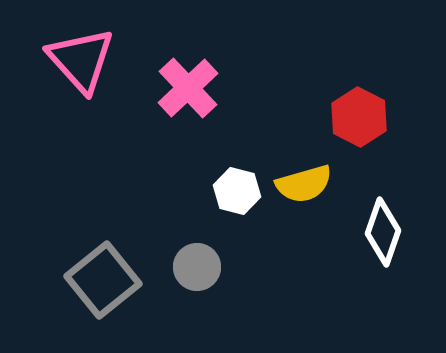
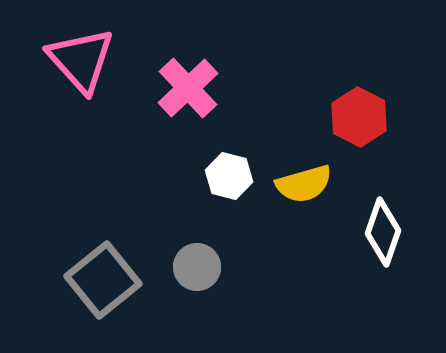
white hexagon: moved 8 px left, 15 px up
